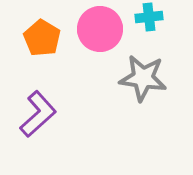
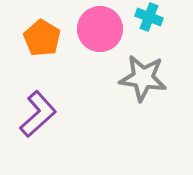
cyan cross: rotated 28 degrees clockwise
